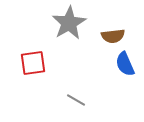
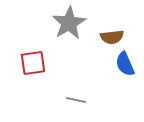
brown semicircle: moved 1 px left, 1 px down
gray line: rotated 18 degrees counterclockwise
